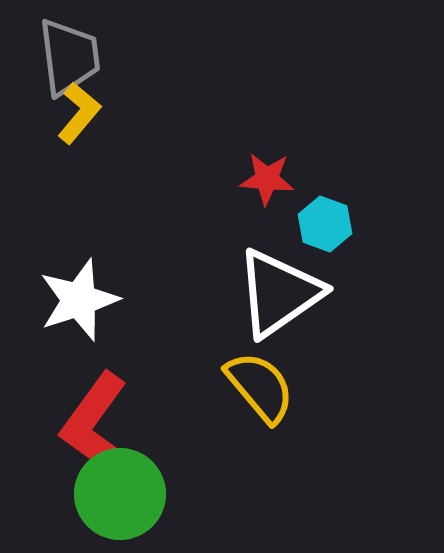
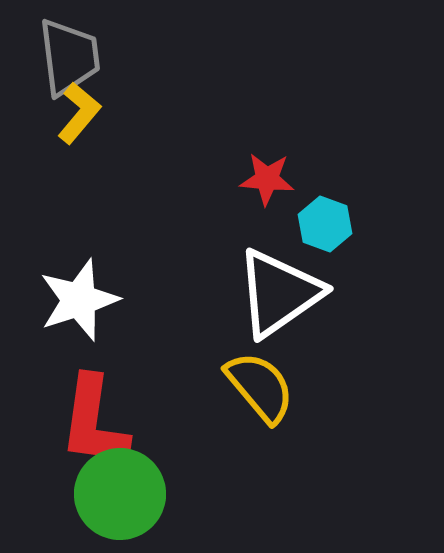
red L-shape: rotated 28 degrees counterclockwise
